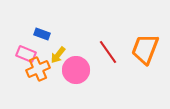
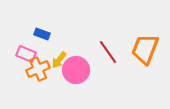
yellow arrow: moved 1 px right, 5 px down
